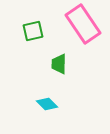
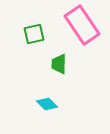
pink rectangle: moved 1 px left, 1 px down
green square: moved 1 px right, 3 px down
